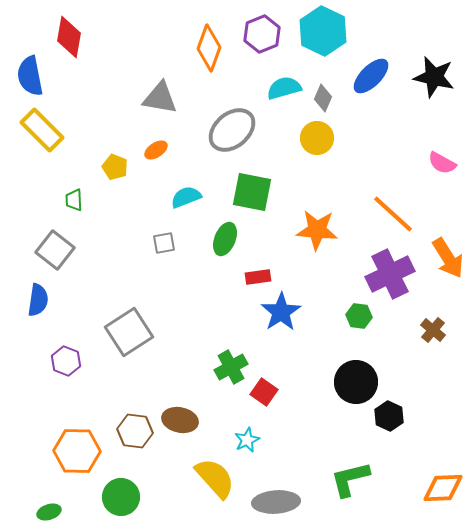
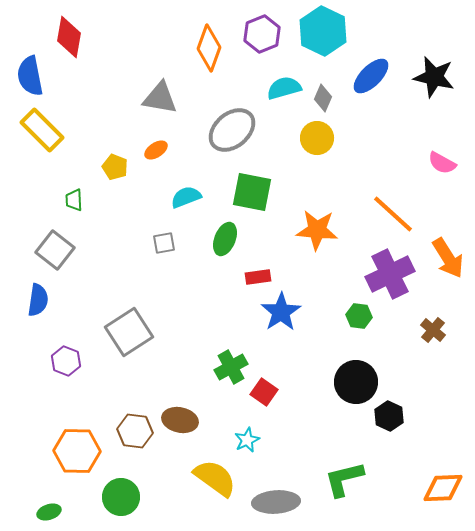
yellow semicircle at (215, 478): rotated 12 degrees counterclockwise
green L-shape at (350, 479): moved 6 px left
